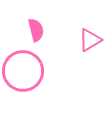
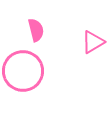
pink triangle: moved 3 px right, 2 px down
